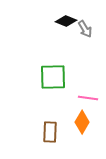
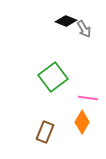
gray arrow: moved 1 px left
green square: rotated 36 degrees counterclockwise
brown rectangle: moved 5 px left; rotated 20 degrees clockwise
